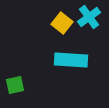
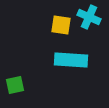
cyan cross: rotated 30 degrees counterclockwise
yellow square: moved 1 px left, 2 px down; rotated 30 degrees counterclockwise
